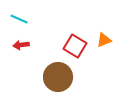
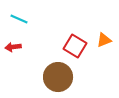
red arrow: moved 8 px left, 2 px down
